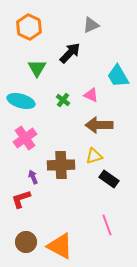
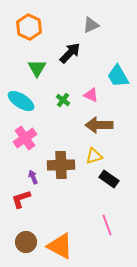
cyan ellipse: rotated 16 degrees clockwise
